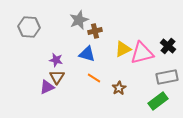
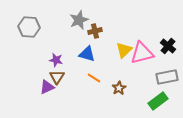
yellow triangle: moved 1 px right, 1 px down; rotated 18 degrees counterclockwise
